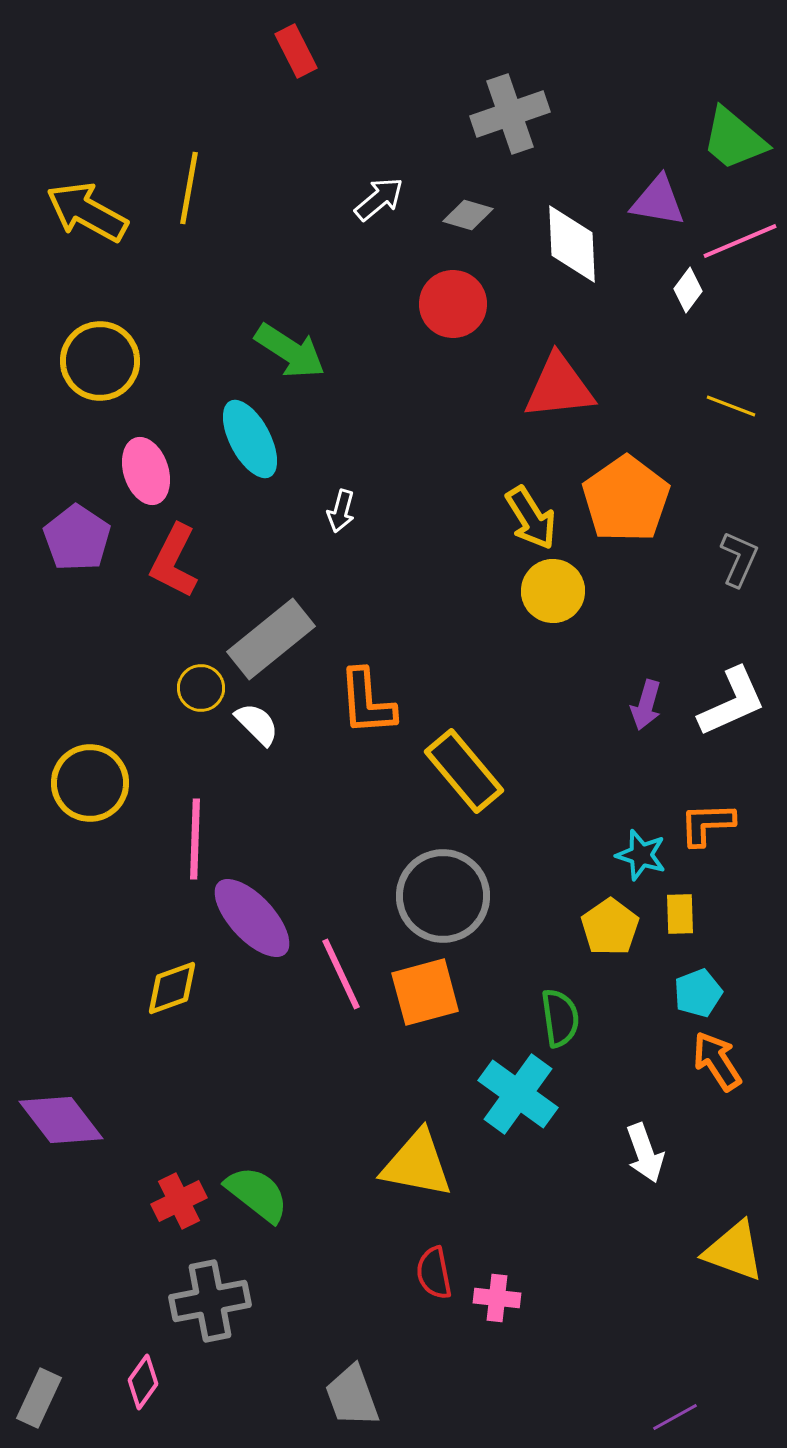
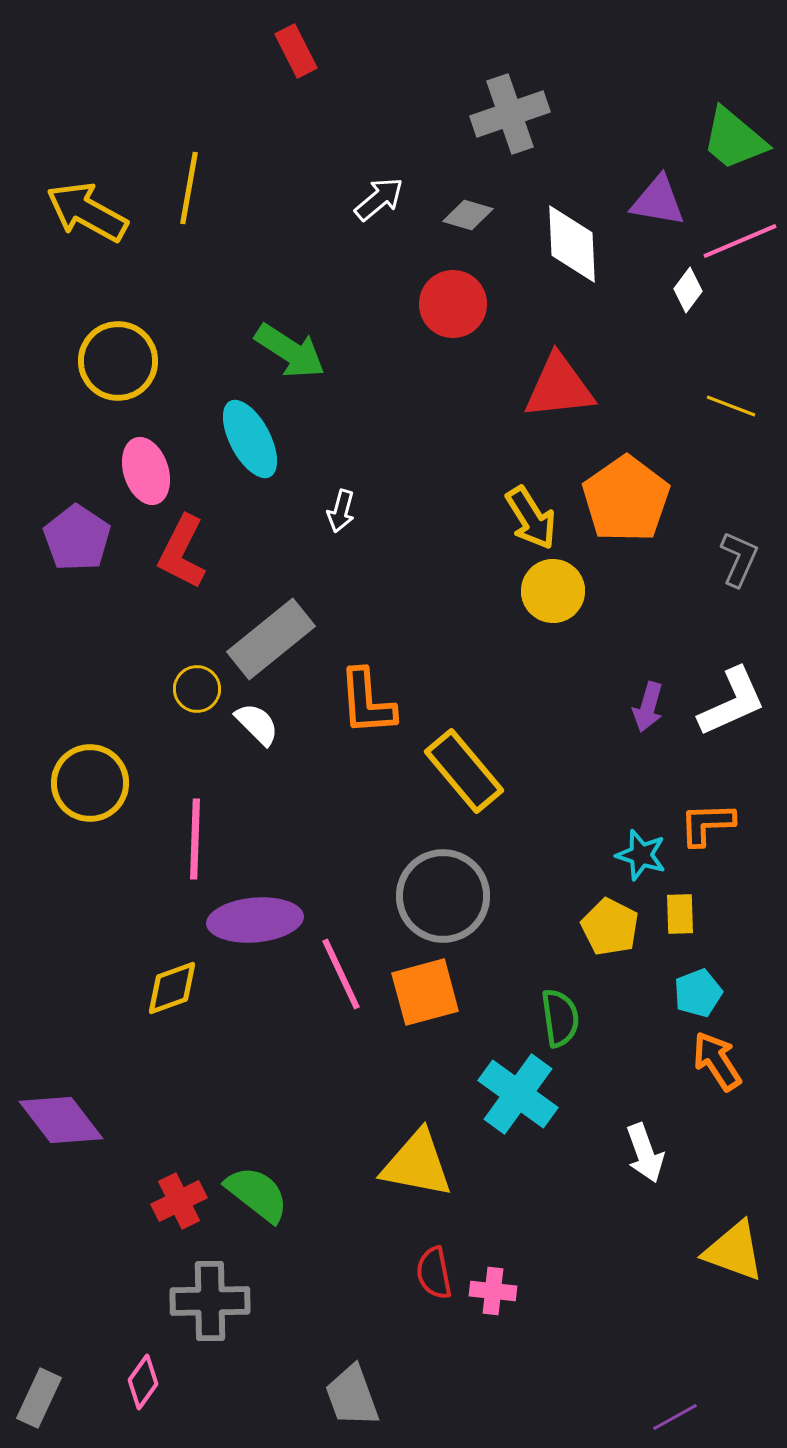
yellow circle at (100, 361): moved 18 px right
red L-shape at (174, 561): moved 8 px right, 9 px up
yellow circle at (201, 688): moved 4 px left, 1 px down
purple arrow at (646, 705): moved 2 px right, 2 px down
purple ellipse at (252, 918): moved 3 px right, 2 px down; rotated 52 degrees counterclockwise
yellow pentagon at (610, 927): rotated 10 degrees counterclockwise
pink cross at (497, 1298): moved 4 px left, 7 px up
gray cross at (210, 1301): rotated 10 degrees clockwise
